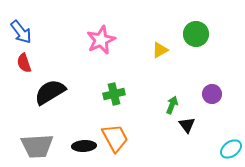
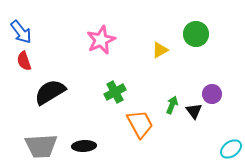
red semicircle: moved 2 px up
green cross: moved 1 px right, 2 px up; rotated 15 degrees counterclockwise
black triangle: moved 7 px right, 14 px up
orange trapezoid: moved 25 px right, 14 px up
gray trapezoid: moved 4 px right
